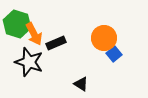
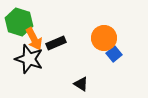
green hexagon: moved 2 px right, 2 px up
orange arrow: moved 5 px down
black star: moved 3 px up
